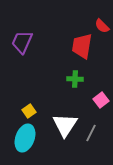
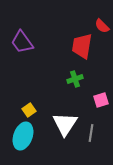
purple trapezoid: rotated 60 degrees counterclockwise
green cross: rotated 21 degrees counterclockwise
pink square: rotated 21 degrees clockwise
yellow square: moved 1 px up
white triangle: moved 1 px up
gray line: rotated 18 degrees counterclockwise
cyan ellipse: moved 2 px left, 2 px up
